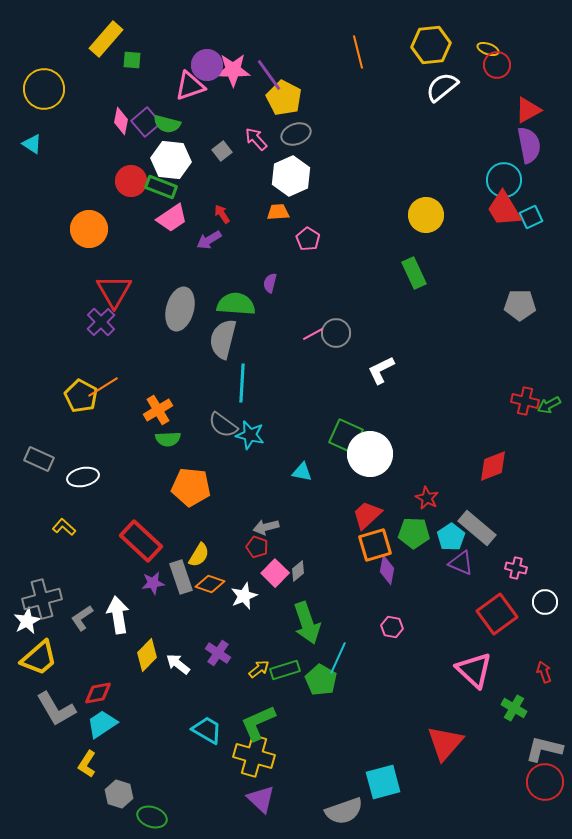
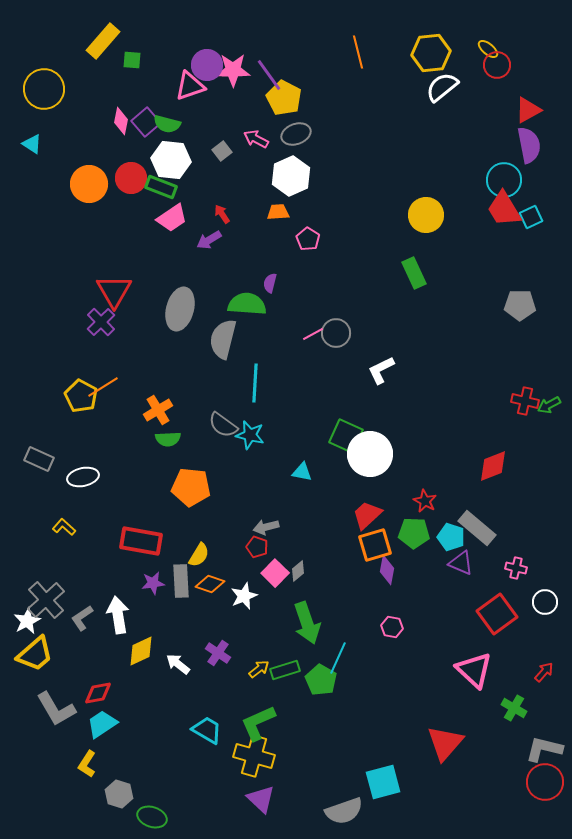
yellow rectangle at (106, 39): moved 3 px left, 2 px down
yellow hexagon at (431, 45): moved 8 px down
yellow ellipse at (488, 49): rotated 20 degrees clockwise
pink arrow at (256, 139): rotated 20 degrees counterclockwise
red circle at (131, 181): moved 3 px up
orange circle at (89, 229): moved 45 px up
green semicircle at (236, 304): moved 11 px right
cyan line at (242, 383): moved 13 px right
red star at (427, 498): moved 2 px left, 3 px down
cyan pentagon at (451, 537): rotated 20 degrees counterclockwise
red rectangle at (141, 541): rotated 33 degrees counterclockwise
gray rectangle at (181, 577): moved 4 px down; rotated 16 degrees clockwise
gray cross at (42, 599): moved 4 px right, 1 px down; rotated 27 degrees counterclockwise
yellow diamond at (147, 655): moved 6 px left, 4 px up; rotated 20 degrees clockwise
yellow trapezoid at (39, 658): moved 4 px left, 4 px up
red arrow at (544, 672): rotated 60 degrees clockwise
